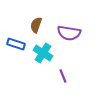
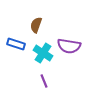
purple semicircle: moved 13 px down
purple line: moved 19 px left, 5 px down
